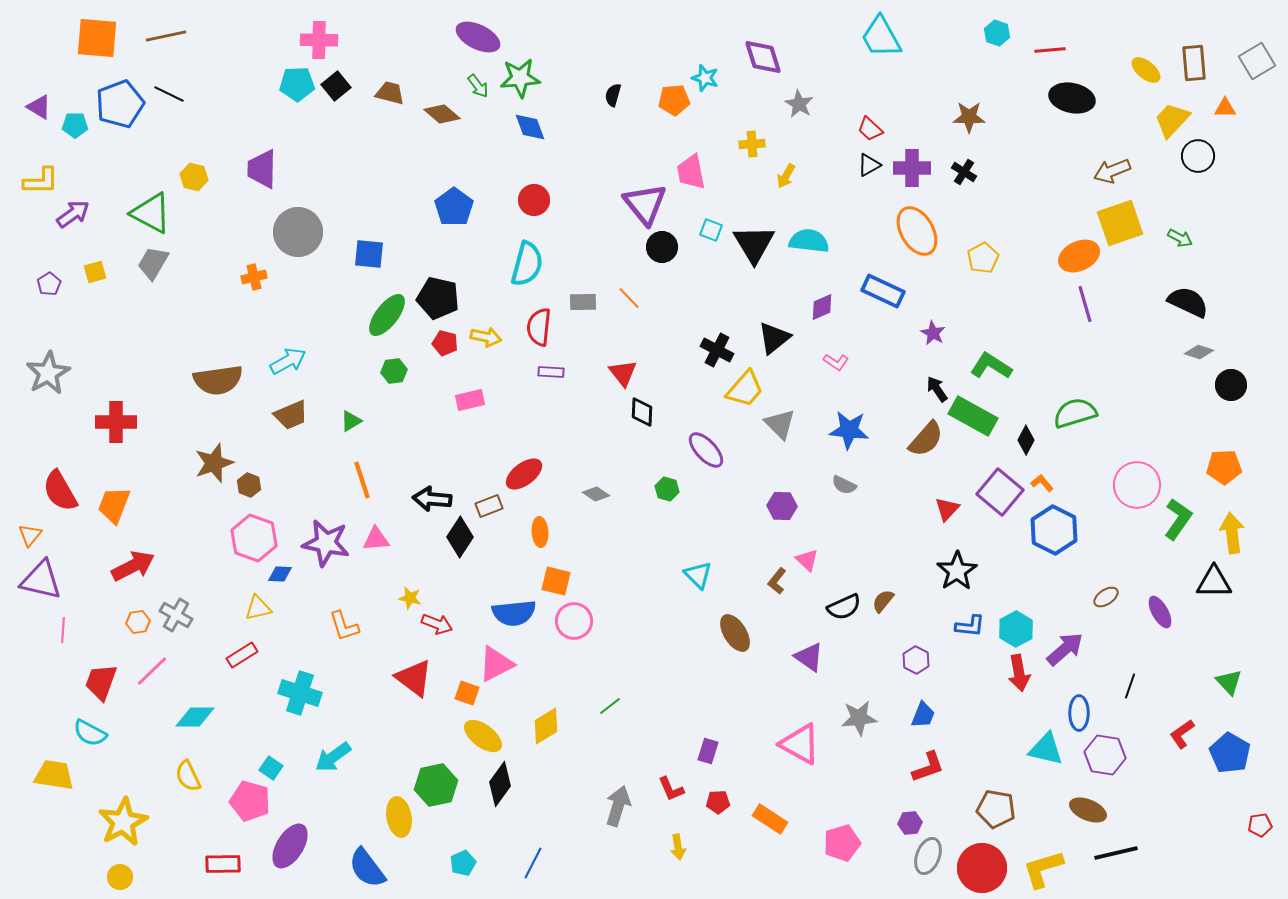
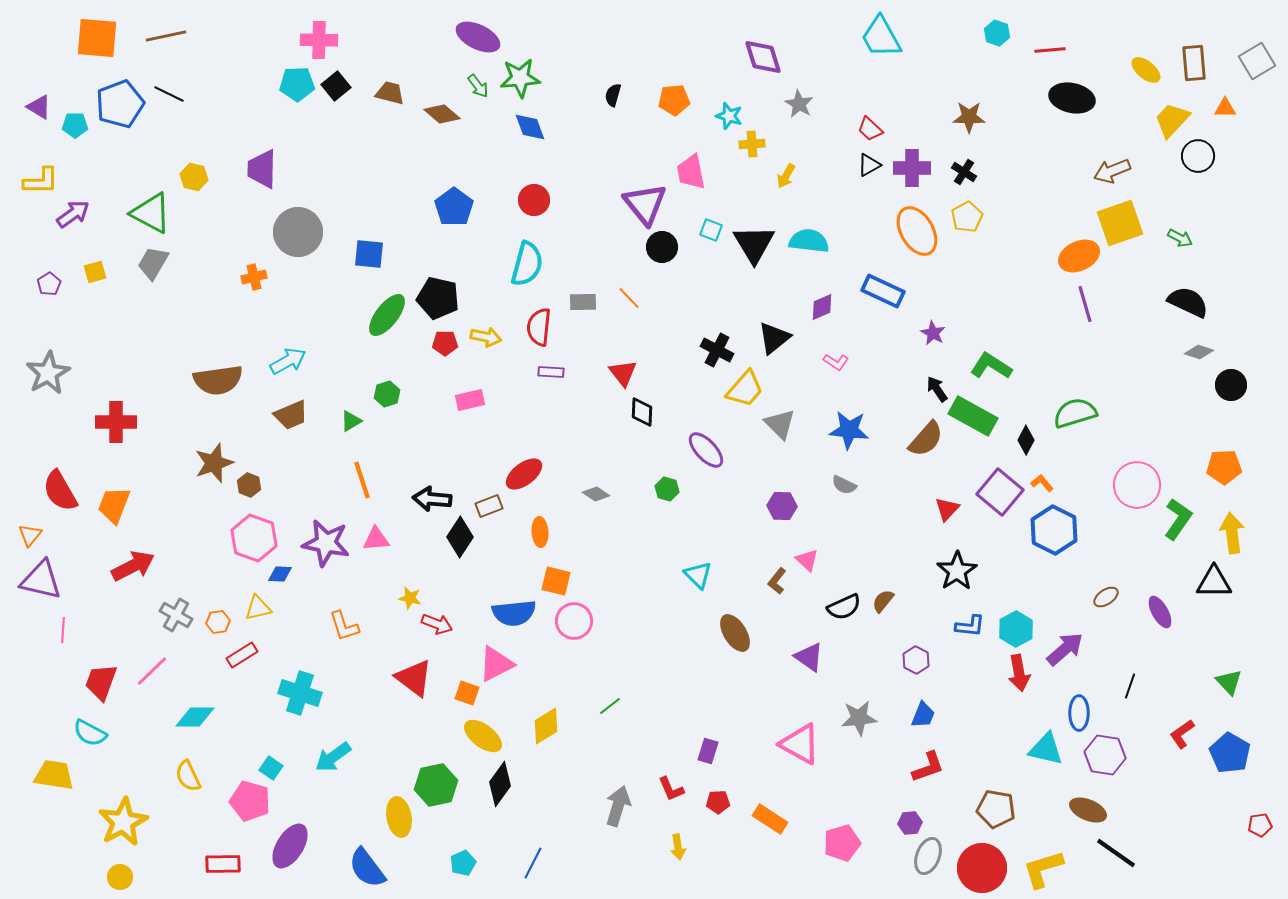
cyan star at (705, 78): moved 24 px right, 38 px down
yellow pentagon at (983, 258): moved 16 px left, 41 px up
red pentagon at (445, 343): rotated 15 degrees counterclockwise
green hexagon at (394, 371): moved 7 px left, 23 px down; rotated 10 degrees counterclockwise
orange hexagon at (138, 622): moved 80 px right
black line at (1116, 853): rotated 48 degrees clockwise
